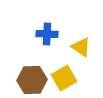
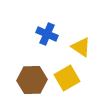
blue cross: rotated 20 degrees clockwise
yellow square: moved 3 px right
